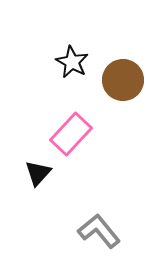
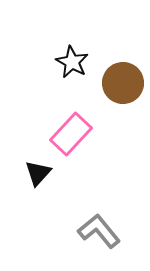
brown circle: moved 3 px down
